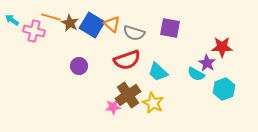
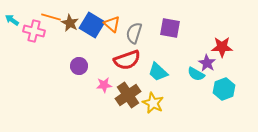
gray semicircle: rotated 90 degrees clockwise
pink star: moved 9 px left, 22 px up
